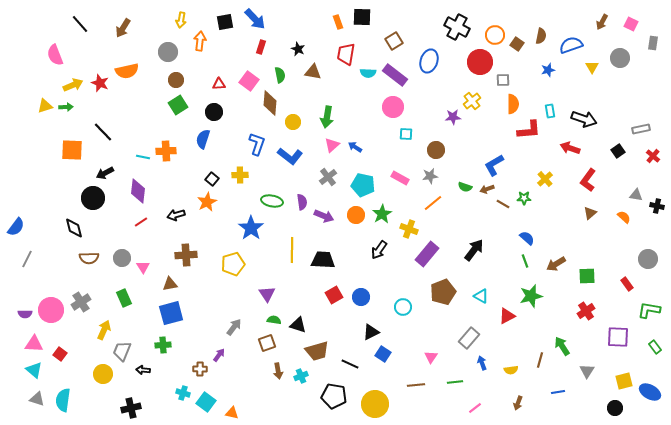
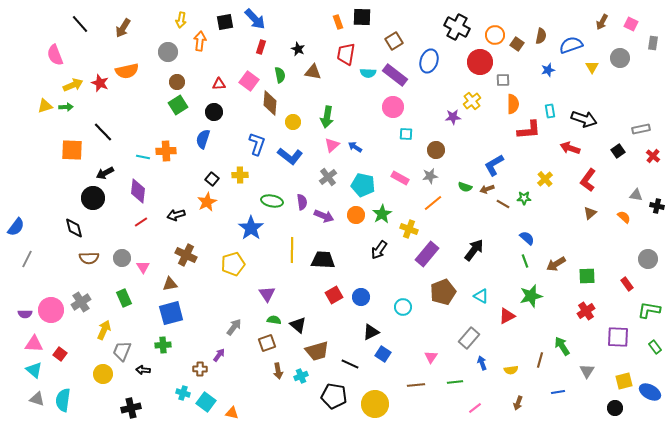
brown circle at (176, 80): moved 1 px right, 2 px down
brown cross at (186, 255): rotated 30 degrees clockwise
black triangle at (298, 325): rotated 24 degrees clockwise
